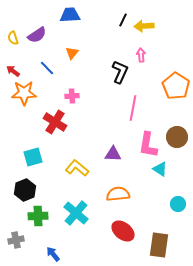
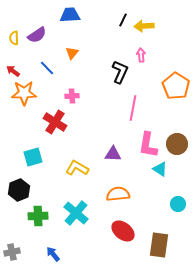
yellow semicircle: moved 1 px right; rotated 16 degrees clockwise
brown circle: moved 7 px down
yellow L-shape: rotated 10 degrees counterclockwise
black hexagon: moved 6 px left
gray cross: moved 4 px left, 12 px down
